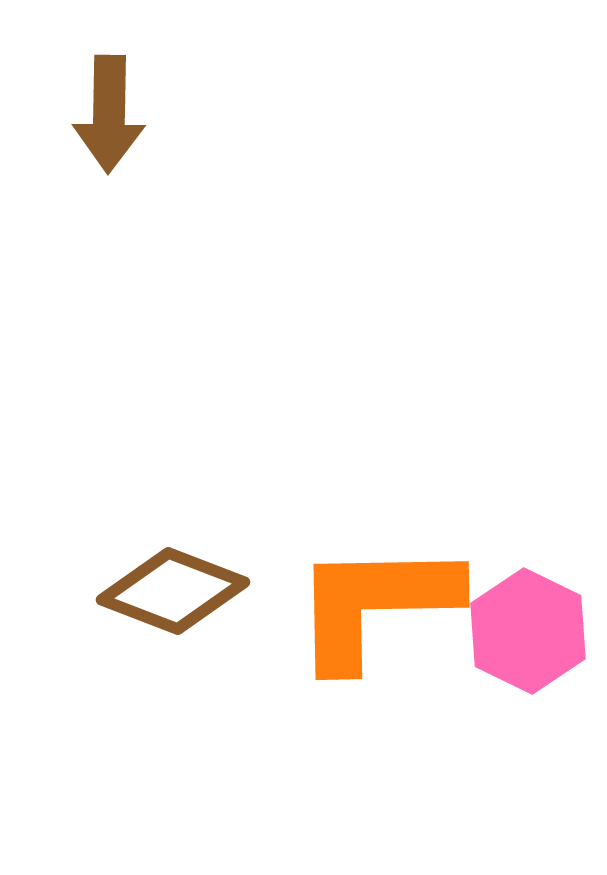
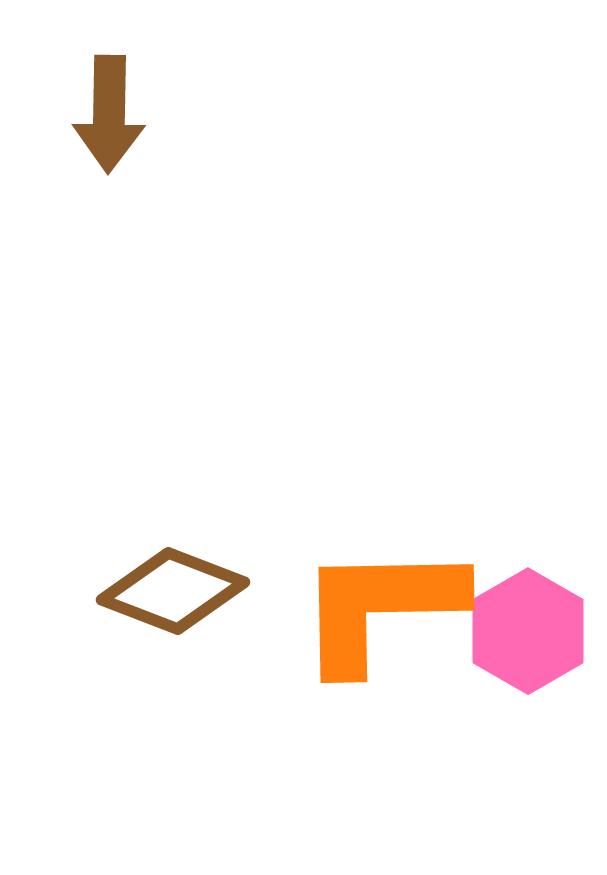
orange L-shape: moved 5 px right, 3 px down
pink hexagon: rotated 4 degrees clockwise
